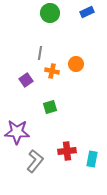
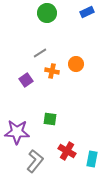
green circle: moved 3 px left
gray line: rotated 48 degrees clockwise
green square: moved 12 px down; rotated 24 degrees clockwise
red cross: rotated 36 degrees clockwise
